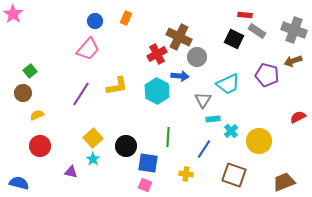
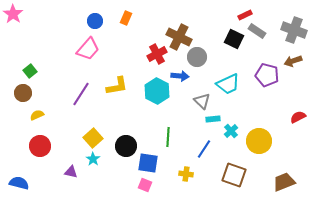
red rectangle: rotated 32 degrees counterclockwise
gray triangle: moved 1 px left, 1 px down; rotated 18 degrees counterclockwise
